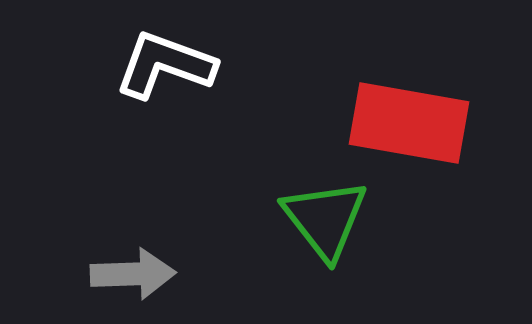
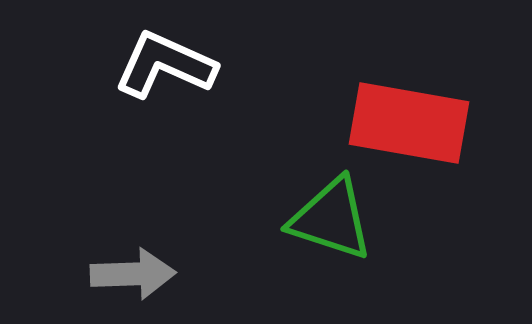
white L-shape: rotated 4 degrees clockwise
green triangle: moved 6 px right; rotated 34 degrees counterclockwise
